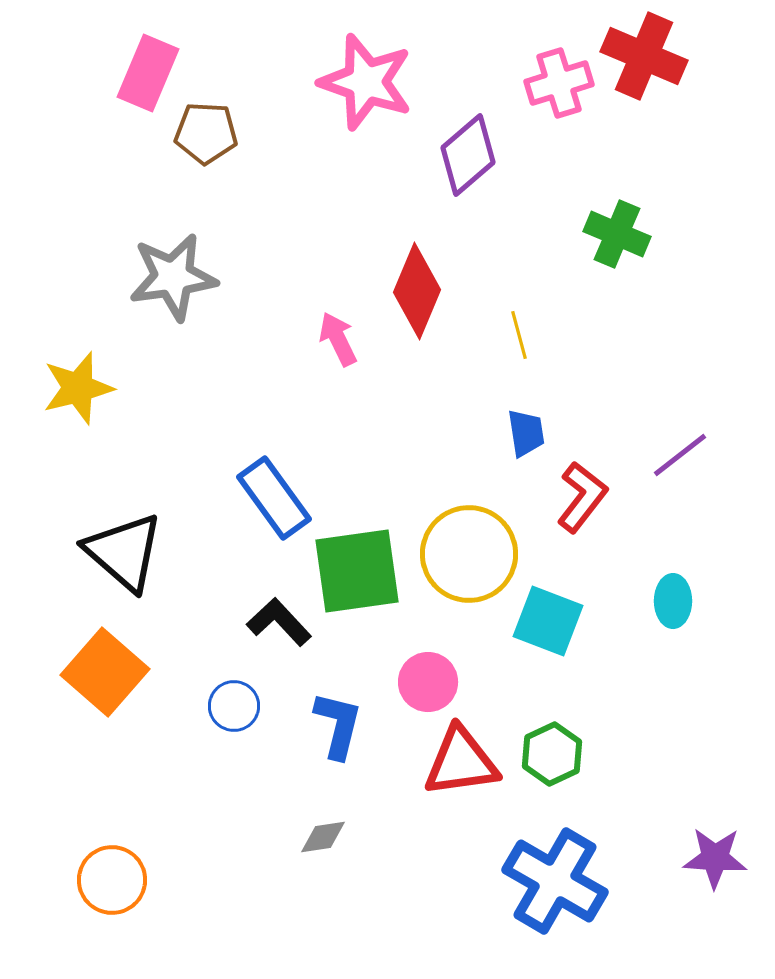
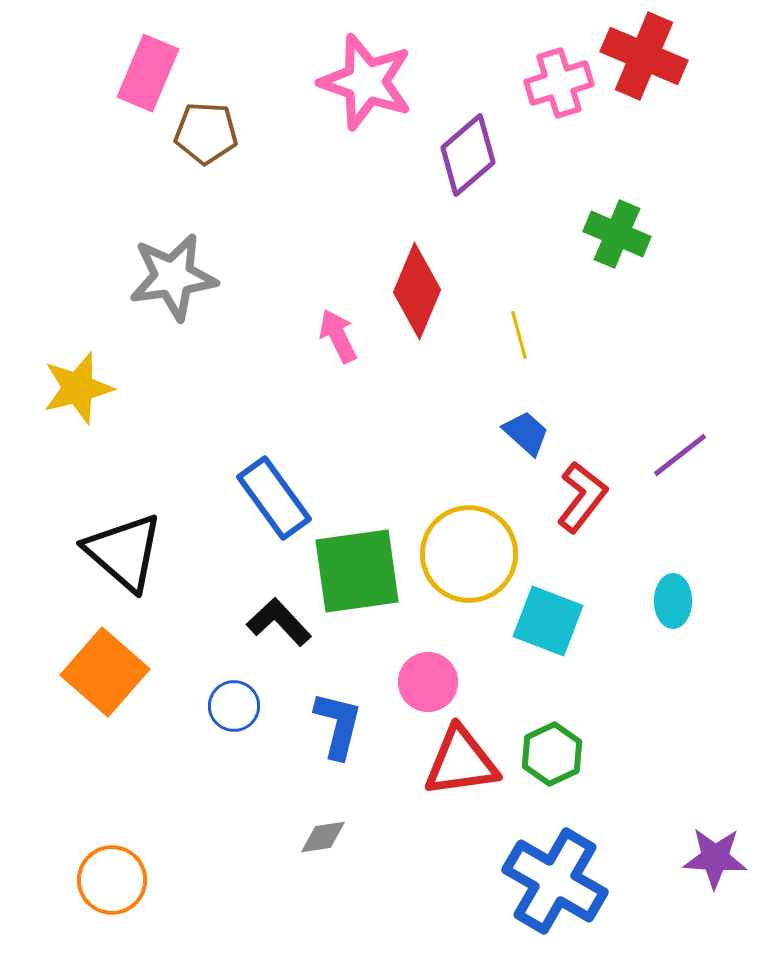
pink arrow: moved 3 px up
blue trapezoid: rotated 39 degrees counterclockwise
